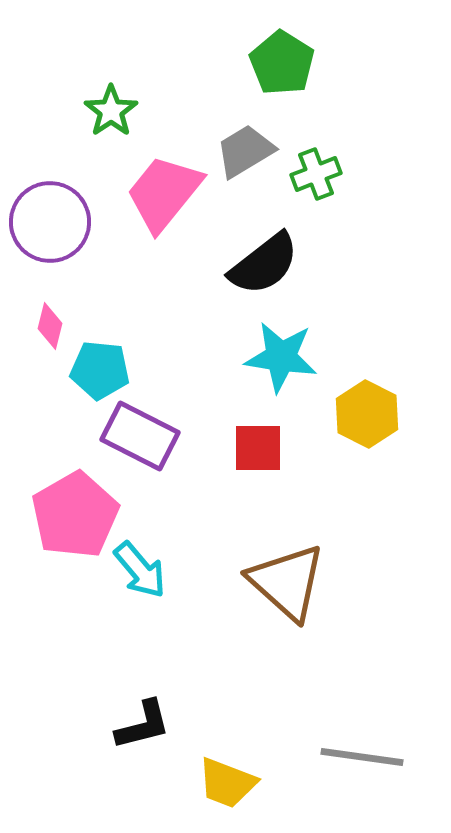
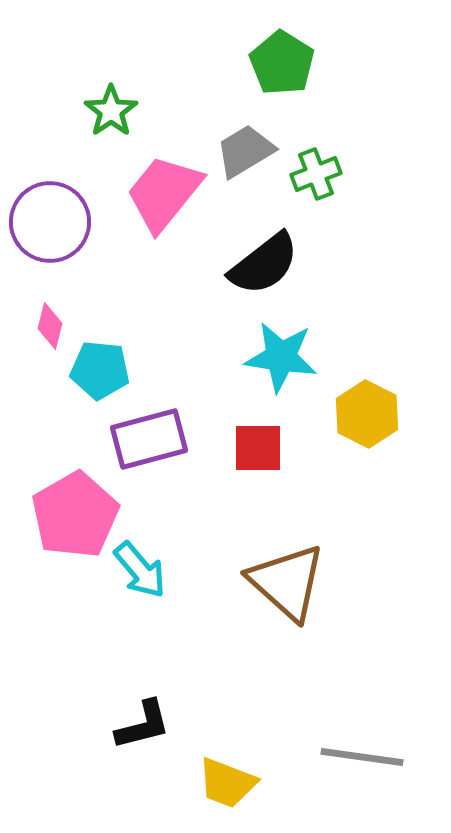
purple rectangle: moved 9 px right, 3 px down; rotated 42 degrees counterclockwise
